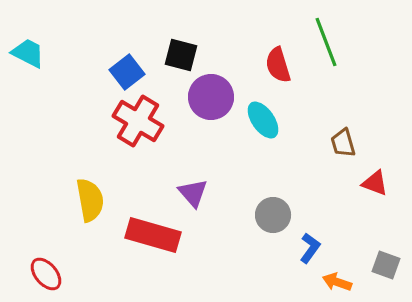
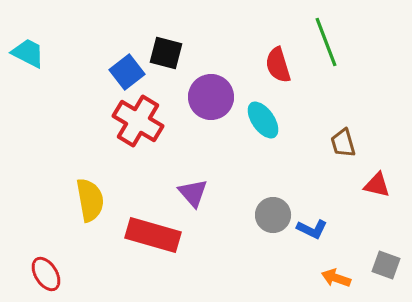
black square: moved 15 px left, 2 px up
red triangle: moved 2 px right, 2 px down; rotated 8 degrees counterclockwise
blue L-shape: moved 2 px right, 19 px up; rotated 80 degrees clockwise
red ellipse: rotated 8 degrees clockwise
orange arrow: moved 1 px left, 4 px up
